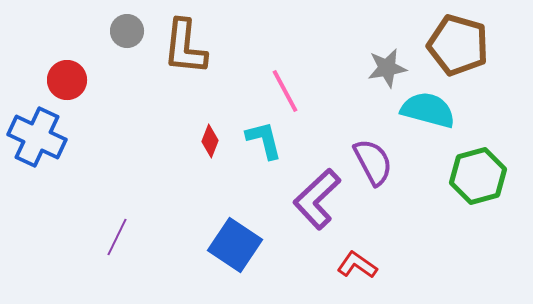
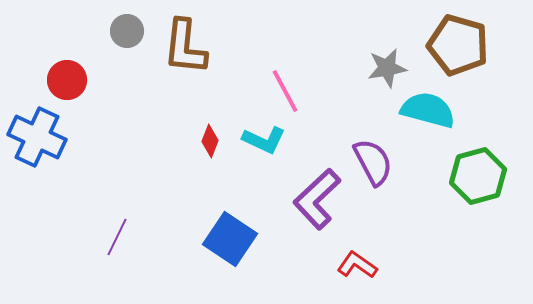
cyan L-shape: rotated 129 degrees clockwise
blue square: moved 5 px left, 6 px up
